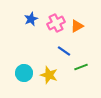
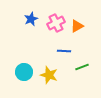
blue line: rotated 32 degrees counterclockwise
green line: moved 1 px right
cyan circle: moved 1 px up
